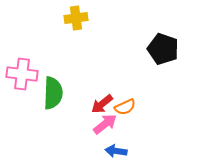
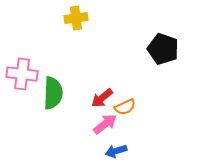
red arrow: moved 6 px up
blue arrow: rotated 25 degrees counterclockwise
